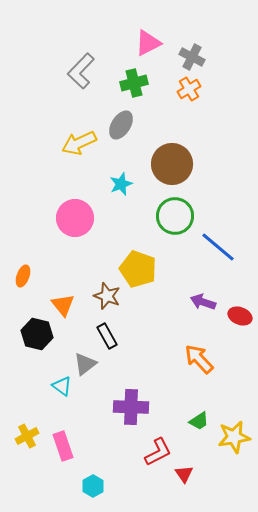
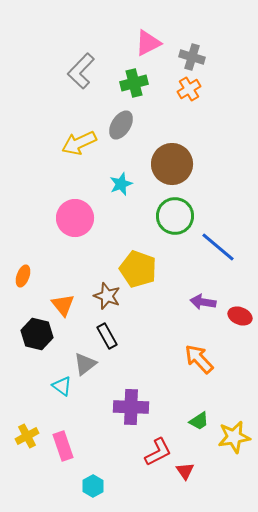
gray cross: rotated 10 degrees counterclockwise
purple arrow: rotated 10 degrees counterclockwise
red triangle: moved 1 px right, 3 px up
